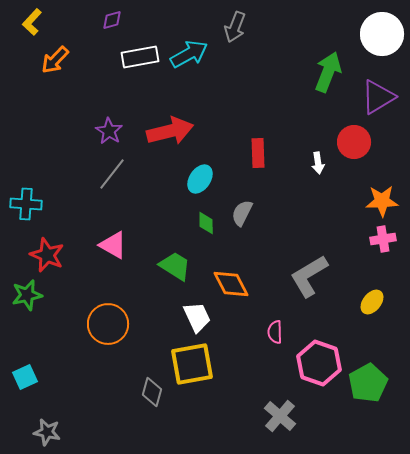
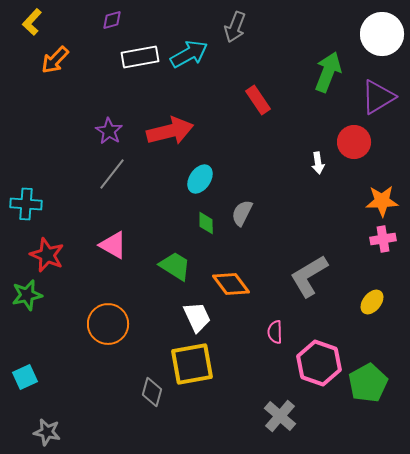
red rectangle: moved 53 px up; rotated 32 degrees counterclockwise
orange diamond: rotated 9 degrees counterclockwise
